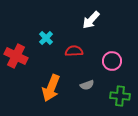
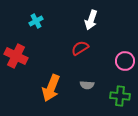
white arrow: rotated 24 degrees counterclockwise
cyan cross: moved 10 px left, 17 px up; rotated 16 degrees clockwise
red semicircle: moved 6 px right, 3 px up; rotated 30 degrees counterclockwise
pink circle: moved 13 px right
gray semicircle: rotated 24 degrees clockwise
